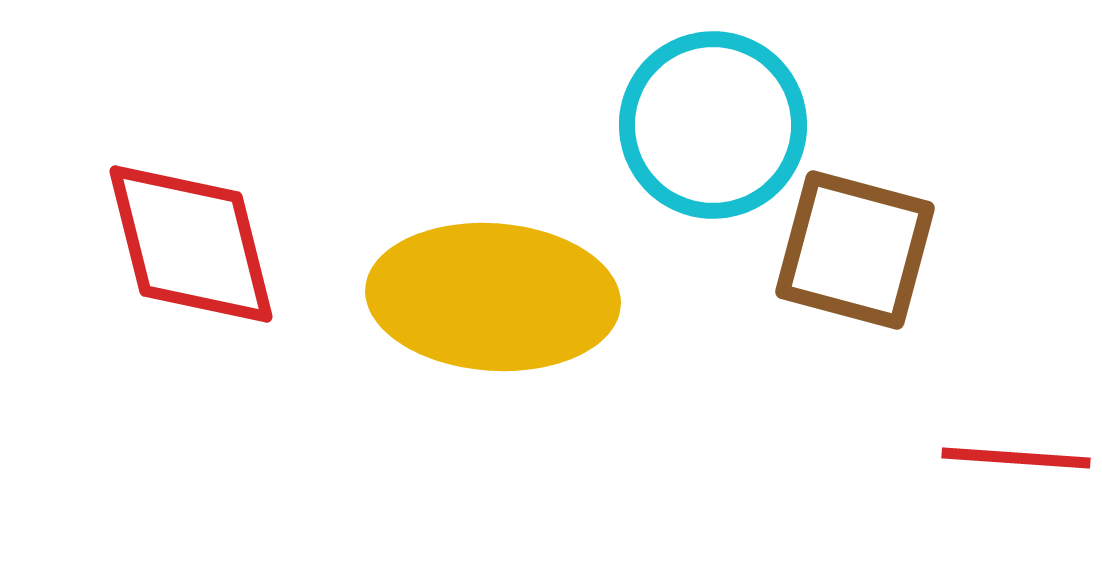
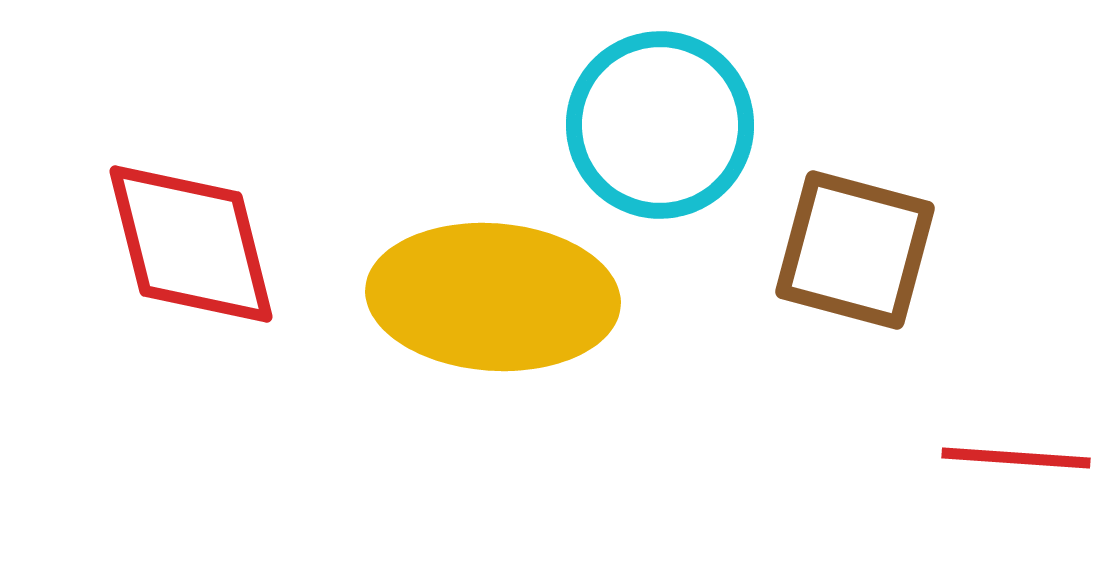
cyan circle: moved 53 px left
